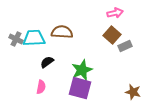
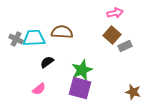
pink semicircle: moved 2 px left, 2 px down; rotated 40 degrees clockwise
